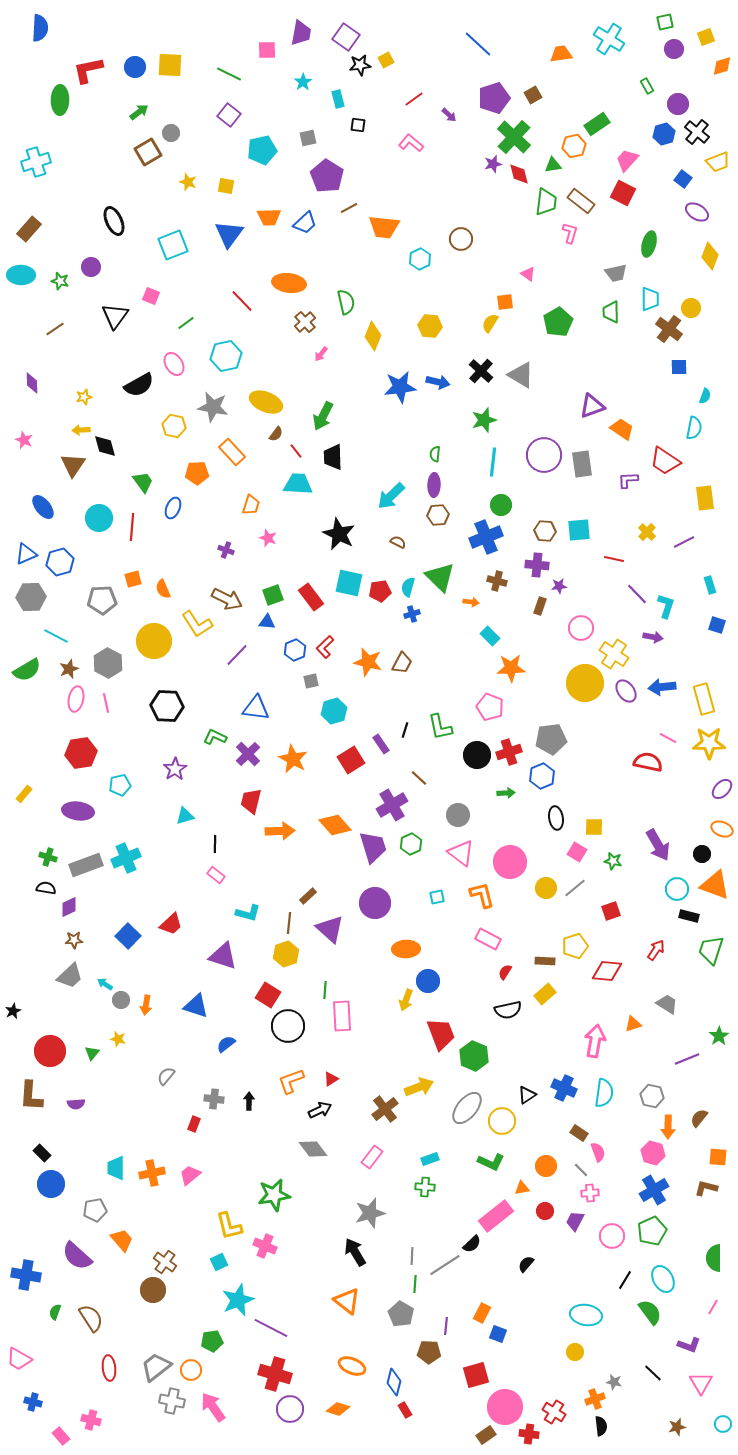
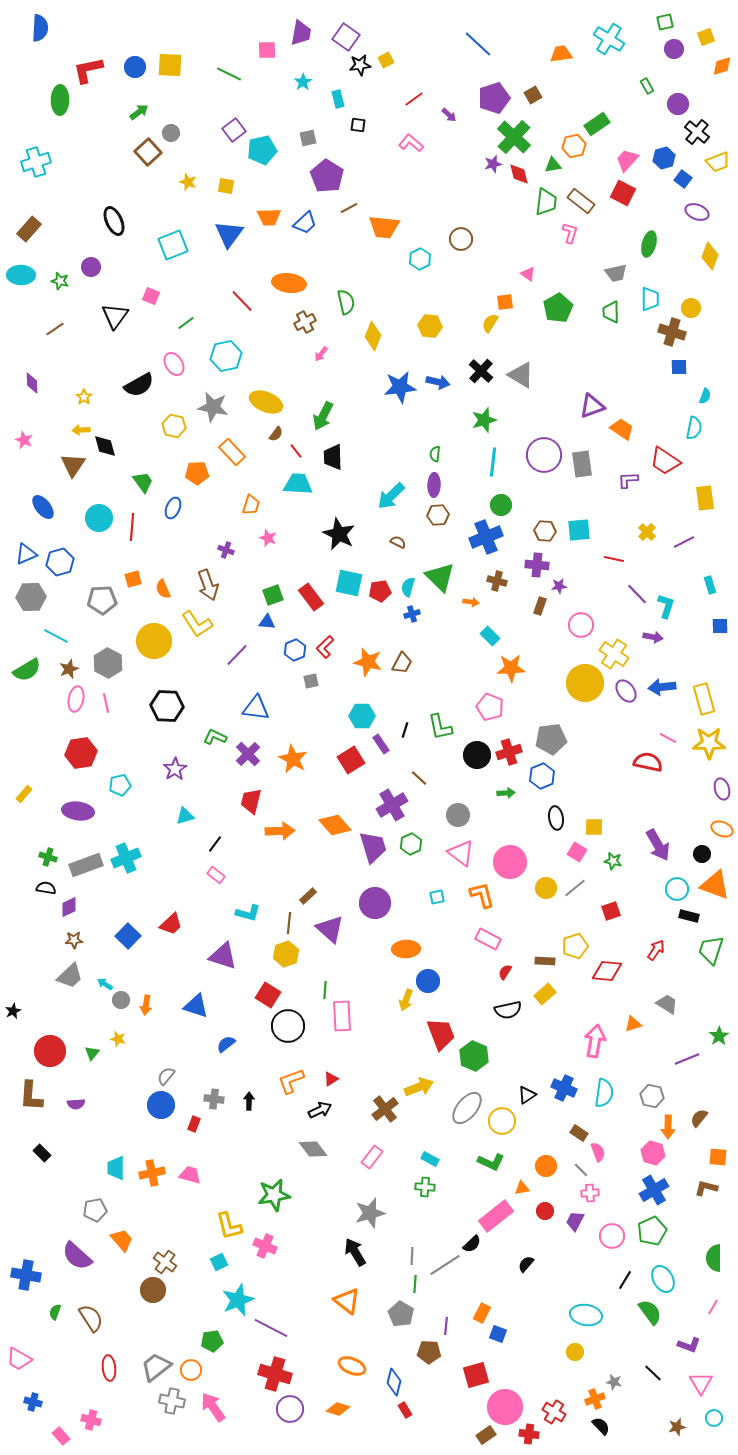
purple square at (229, 115): moved 5 px right, 15 px down; rotated 15 degrees clockwise
blue hexagon at (664, 134): moved 24 px down
brown square at (148, 152): rotated 12 degrees counterclockwise
purple ellipse at (697, 212): rotated 10 degrees counterclockwise
brown cross at (305, 322): rotated 15 degrees clockwise
green pentagon at (558, 322): moved 14 px up
brown cross at (669, 329): moved 3 px right, 3 px down; rotated 20 degrees counterclockwise
yellow star at (84, 397): rotated 21 degrees counterclockwise
brown arrow at (227, 599): moved 19 px left, 14 px up; rotated 44 degrees clockwise
blue square at (717, 625): moved 3 px right, 1 px down; rotated 18 degrees counterclockwise
pink circle at (581, 628): moved 3 px up
cyan hexagon at (334, 711): moved 28 px right, 5 px down; rotated 15 degrees clockwise
purple ellipse at (722, 789): rotated 60 degrees counterclockwise
black line at (215, 844): rotated 36 degrees clockwise
cyan rectangle at (430, 1159): rotated 48 degrees clockwise
pink trapezoid at (190, 1175): rotated 55 degrees clockwise
blue circle at (51, 1184): moved 110 px right, 79 px up
cyan circle at (723, 1424): moved 9 px left, 6 px up
black semicircle at (601, 1426): rotated 36 degrees counterclockwise
